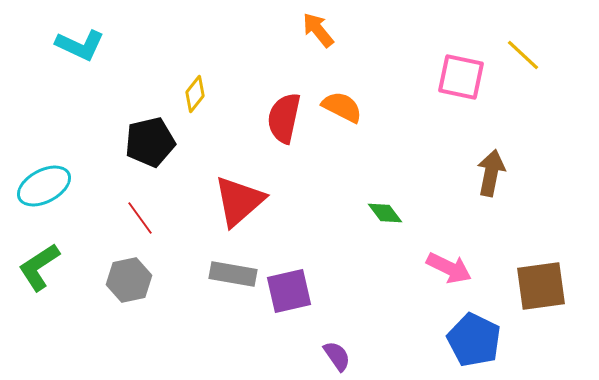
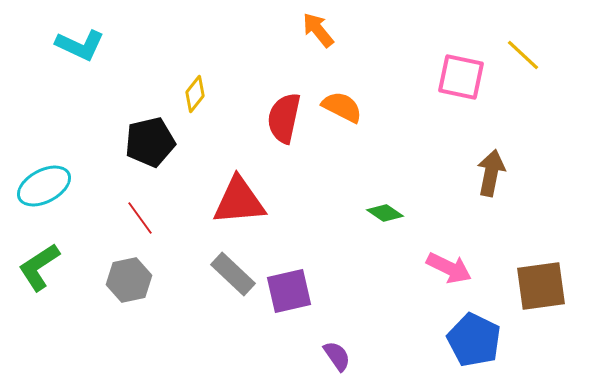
red triangle: rotated 36 degrees clockwise
green diamond: rotated 18 degrees counterclockwise
gray rectangle: rotated 33 degrees clockwise
